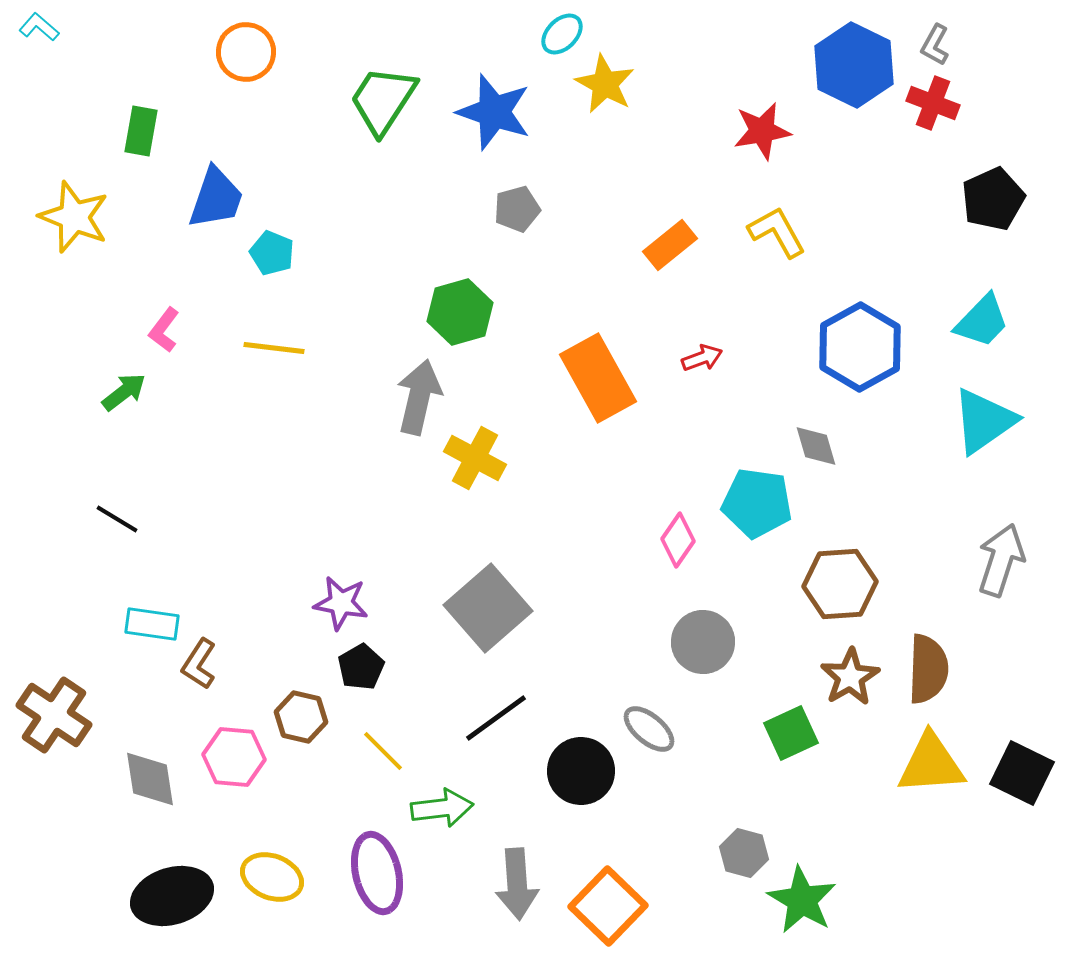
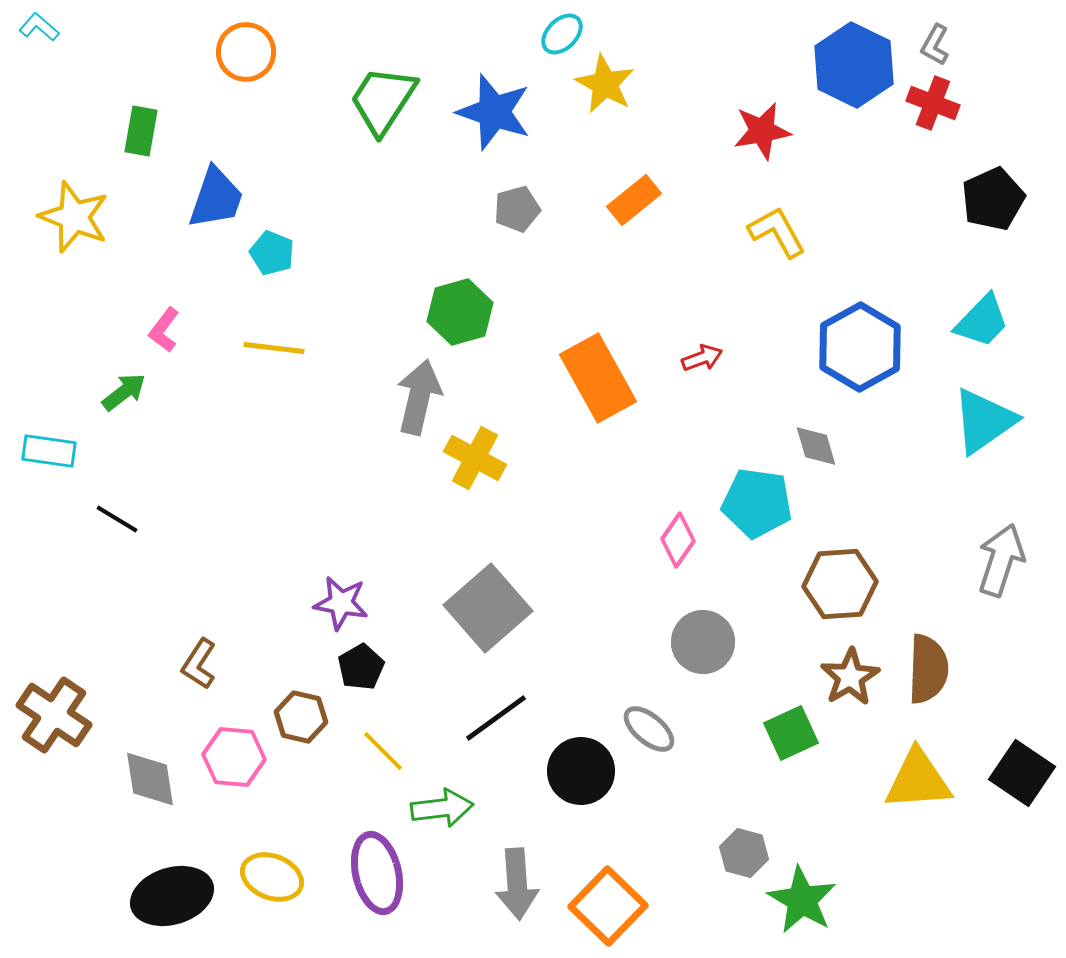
orange rectangle at (670, 245): moved 36 px left, 45 px up
cyan rectangle at (152, 624): moved 103 px left, 173 px up
yellow triangle at (931, 764): moved 13 px left, 16 px down
black square at (1022, 773): rotated 8 degrees clockwise
